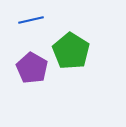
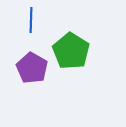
blue line: rotated 75 degrees counterclockwise
